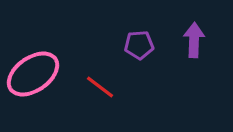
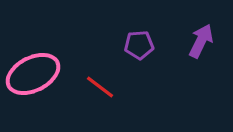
purple arrow: moved 7 px right, 1 px down; rotated 24 degrees clockwise
pink ellipse: rotated 8 degrees clockwise
